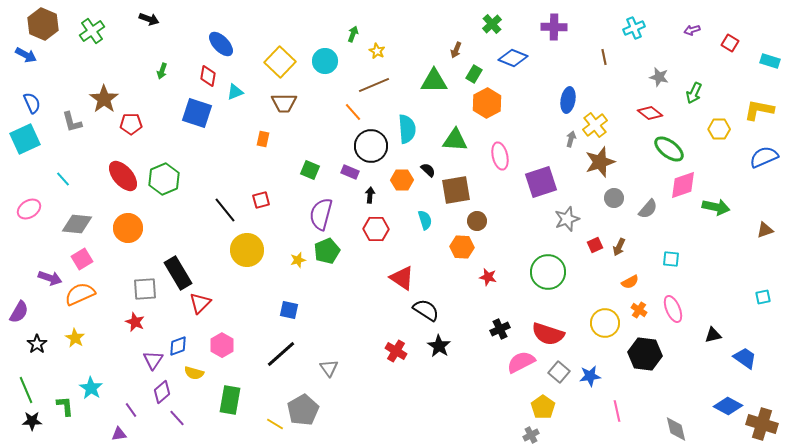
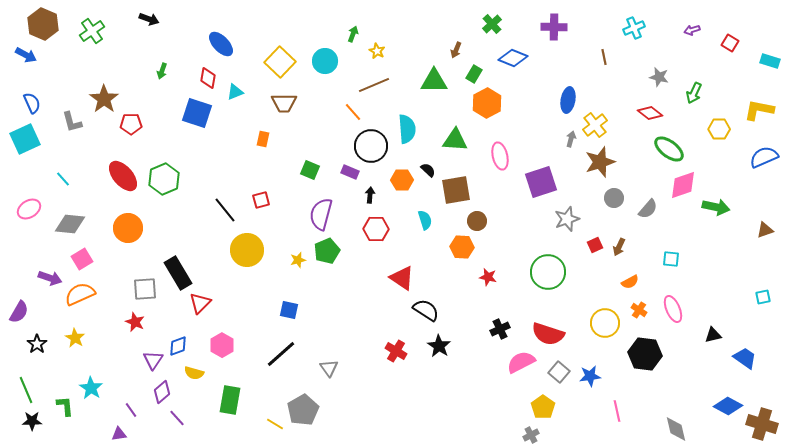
red diamond at (208, 76): moved 2 px down
gray diamond at (77, 224): moved 7 px left
